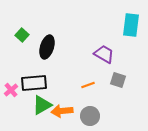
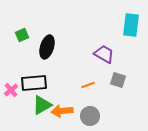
green square: rotated 24 degrees clockwise
